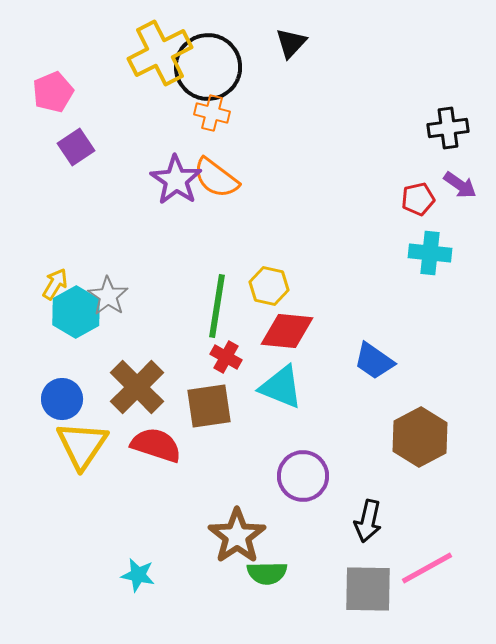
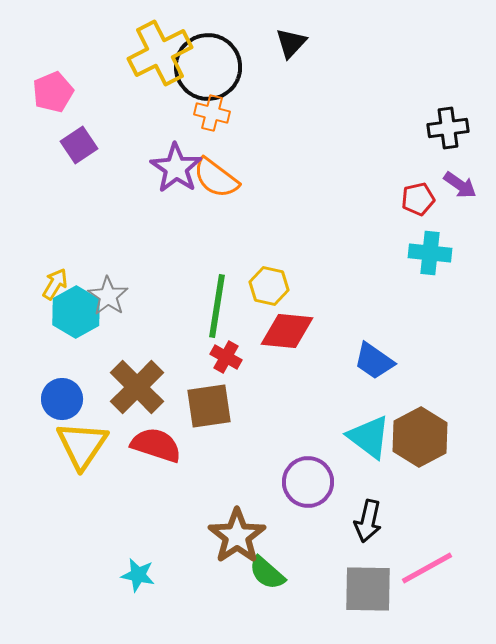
purple square: moved 3 px right, 2 px up
purple star: moved 12 px up
cyan triangle: moved 88 px right, 50 px down; rotated 15 degrees clockwise
purple circle: moved 5 px right, 6 px down
green semicircle: rotated 42 degrees clockwise
